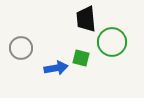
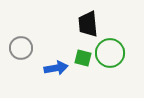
black trapezoid: moved 2 px right, 5 px down
green circle: moved 2 px left, 11 px down
green square: moved 2 px right
